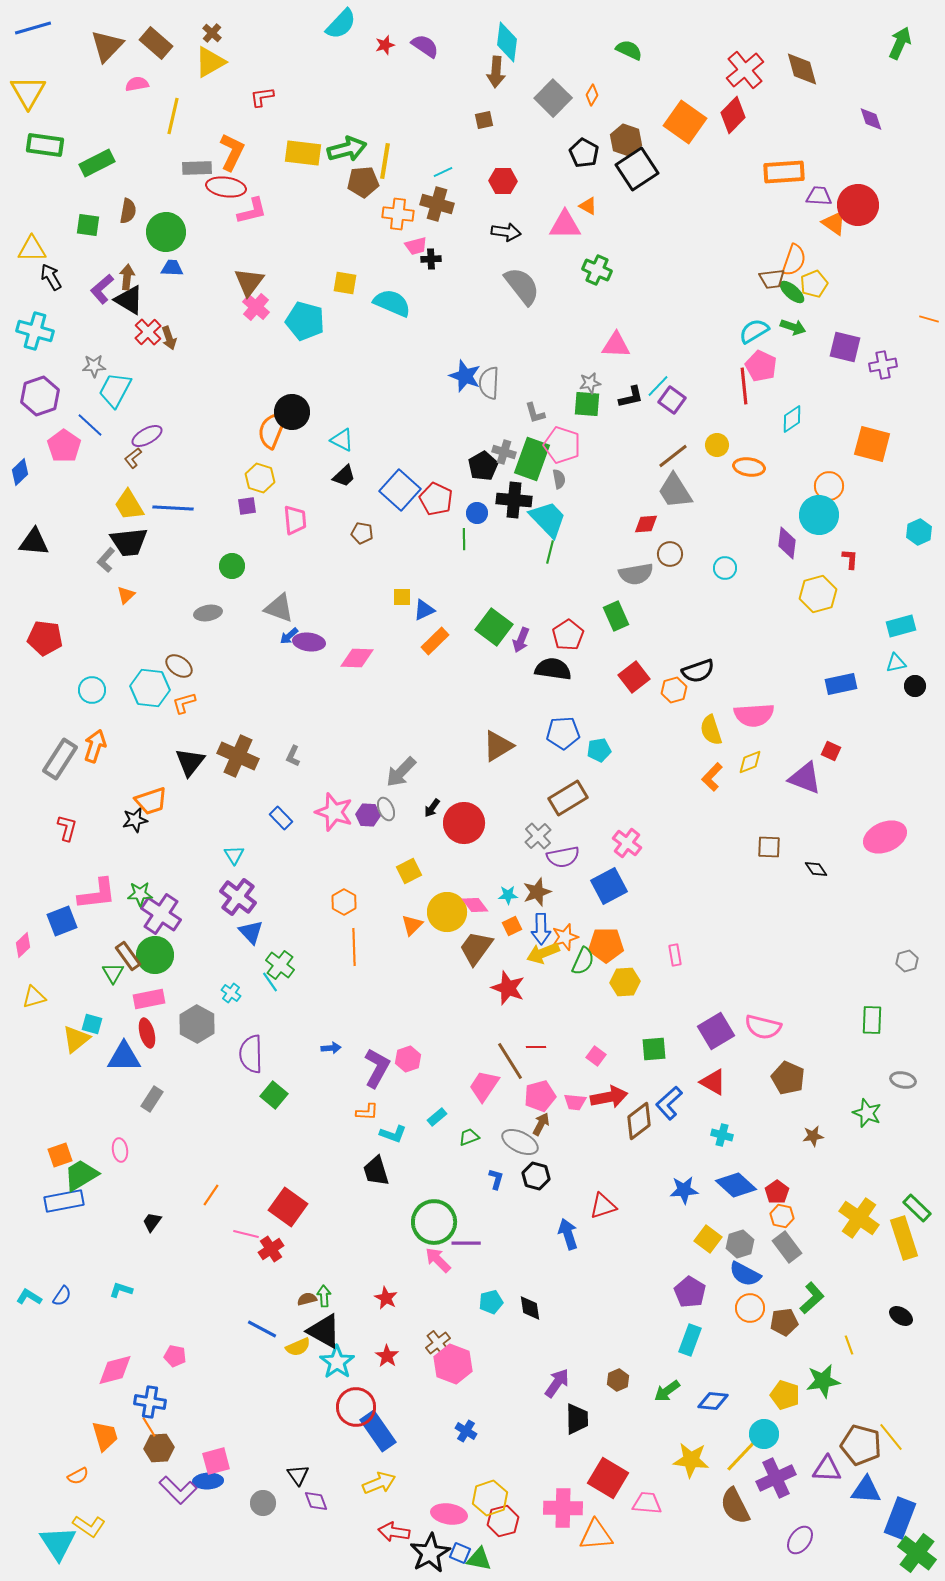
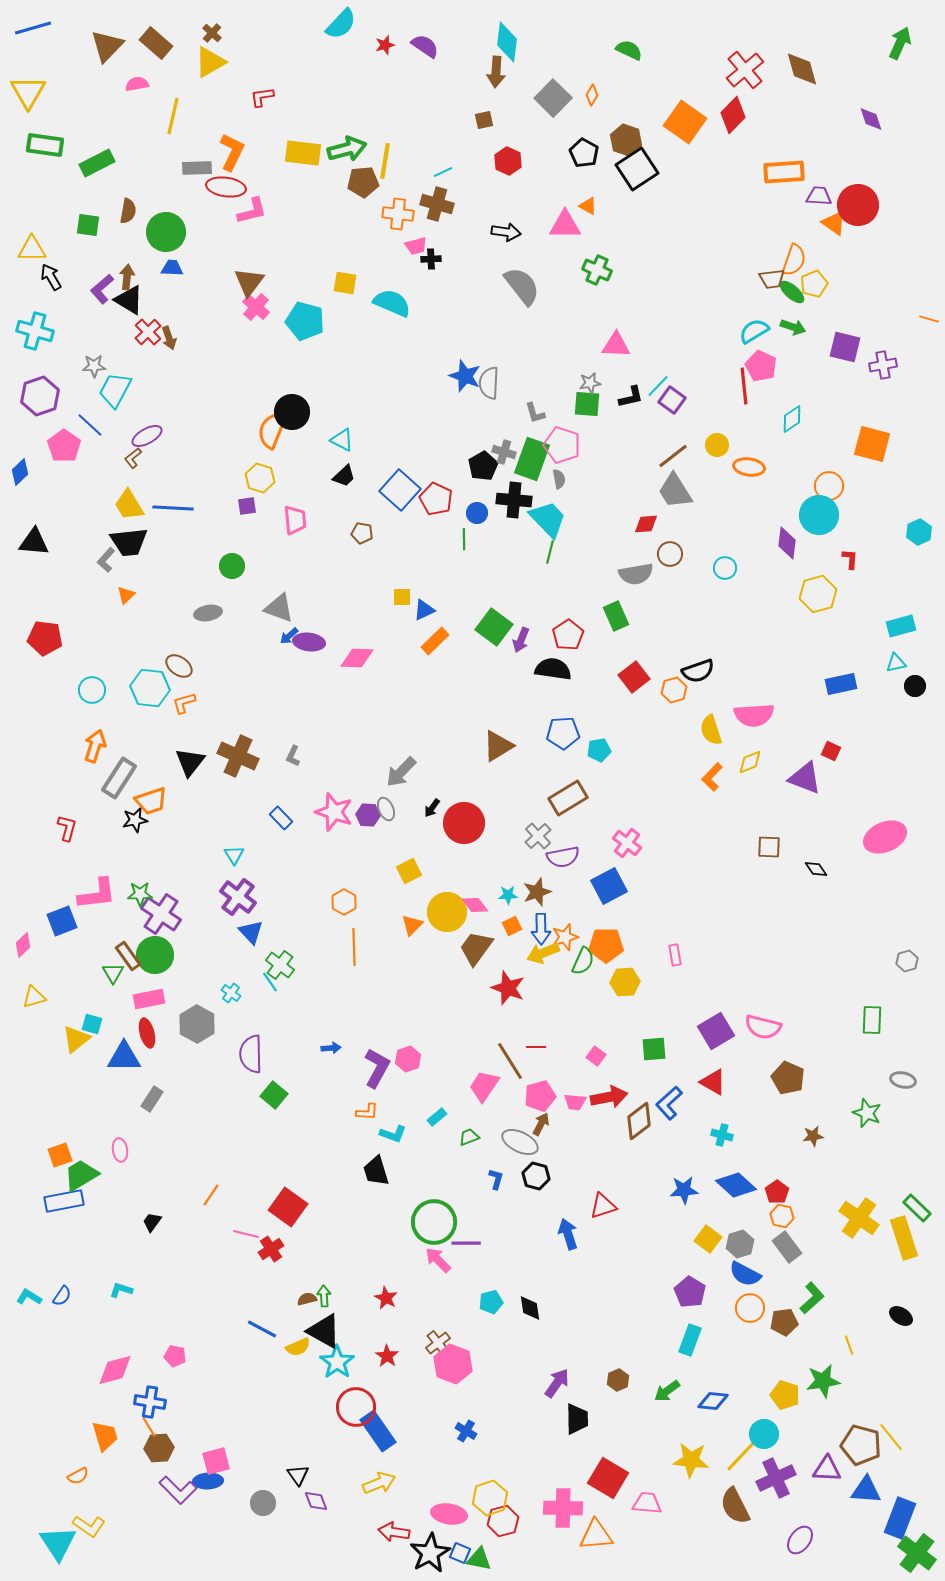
red hexagon at (503, 181): moved 5 px right, 20 px up; rotated 24 degrees clockwise
gray rectangle at (60, 759): moved 59 px right, 19 px down
